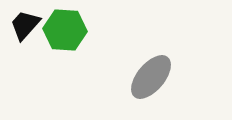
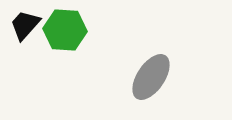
gray ellipse: rotated 6 degrees counterclockwise
